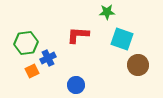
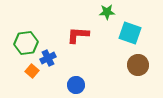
cyan square: moved 8 px right, 6 px up
orange square: rotated 24 degrees counterclockwise
